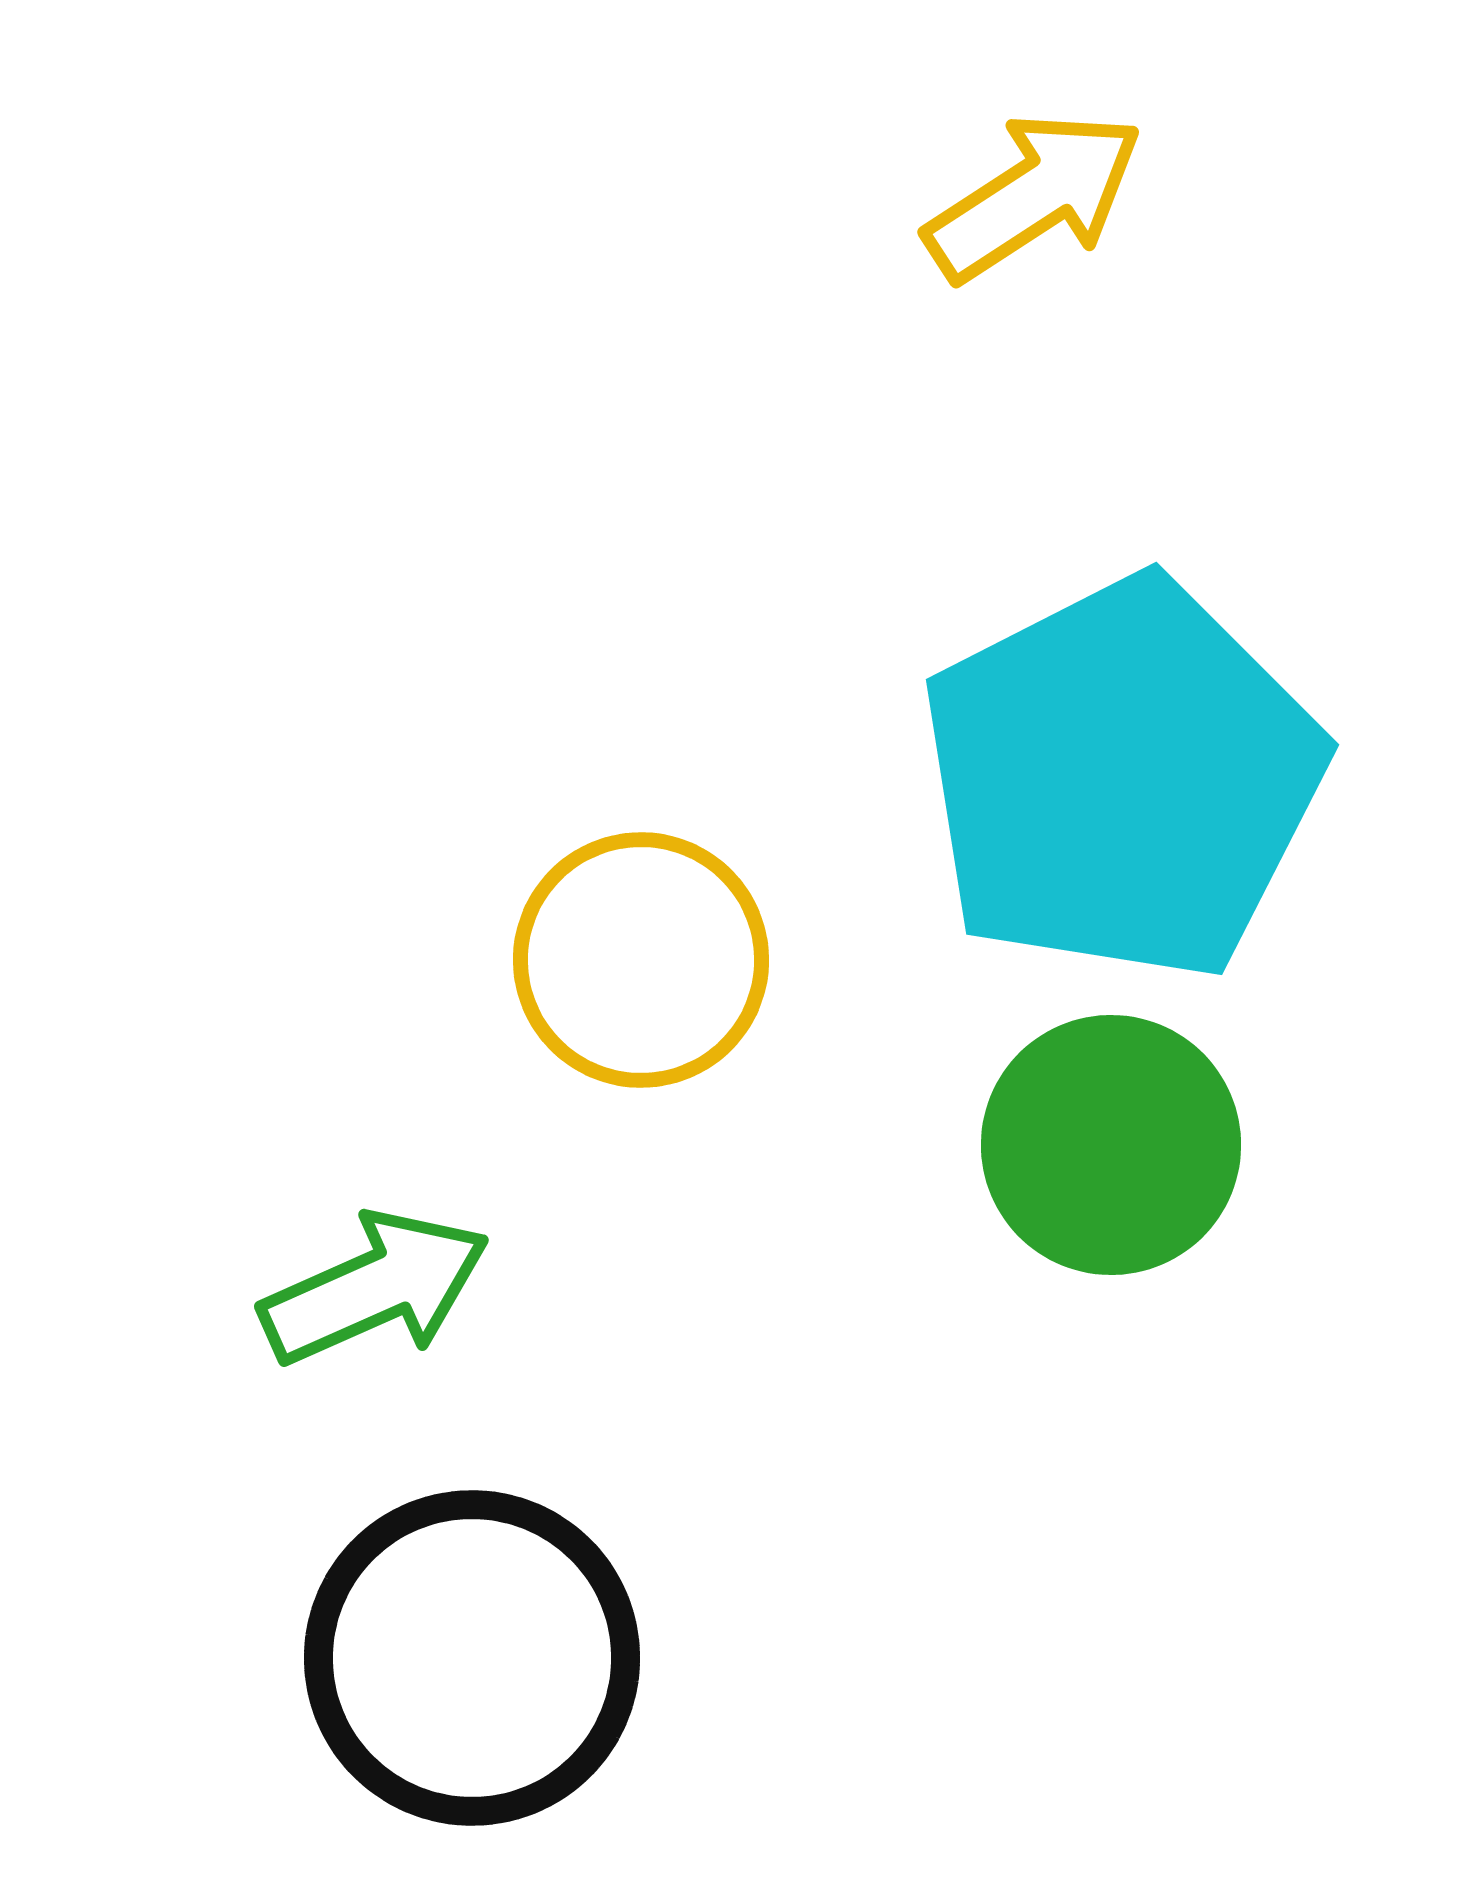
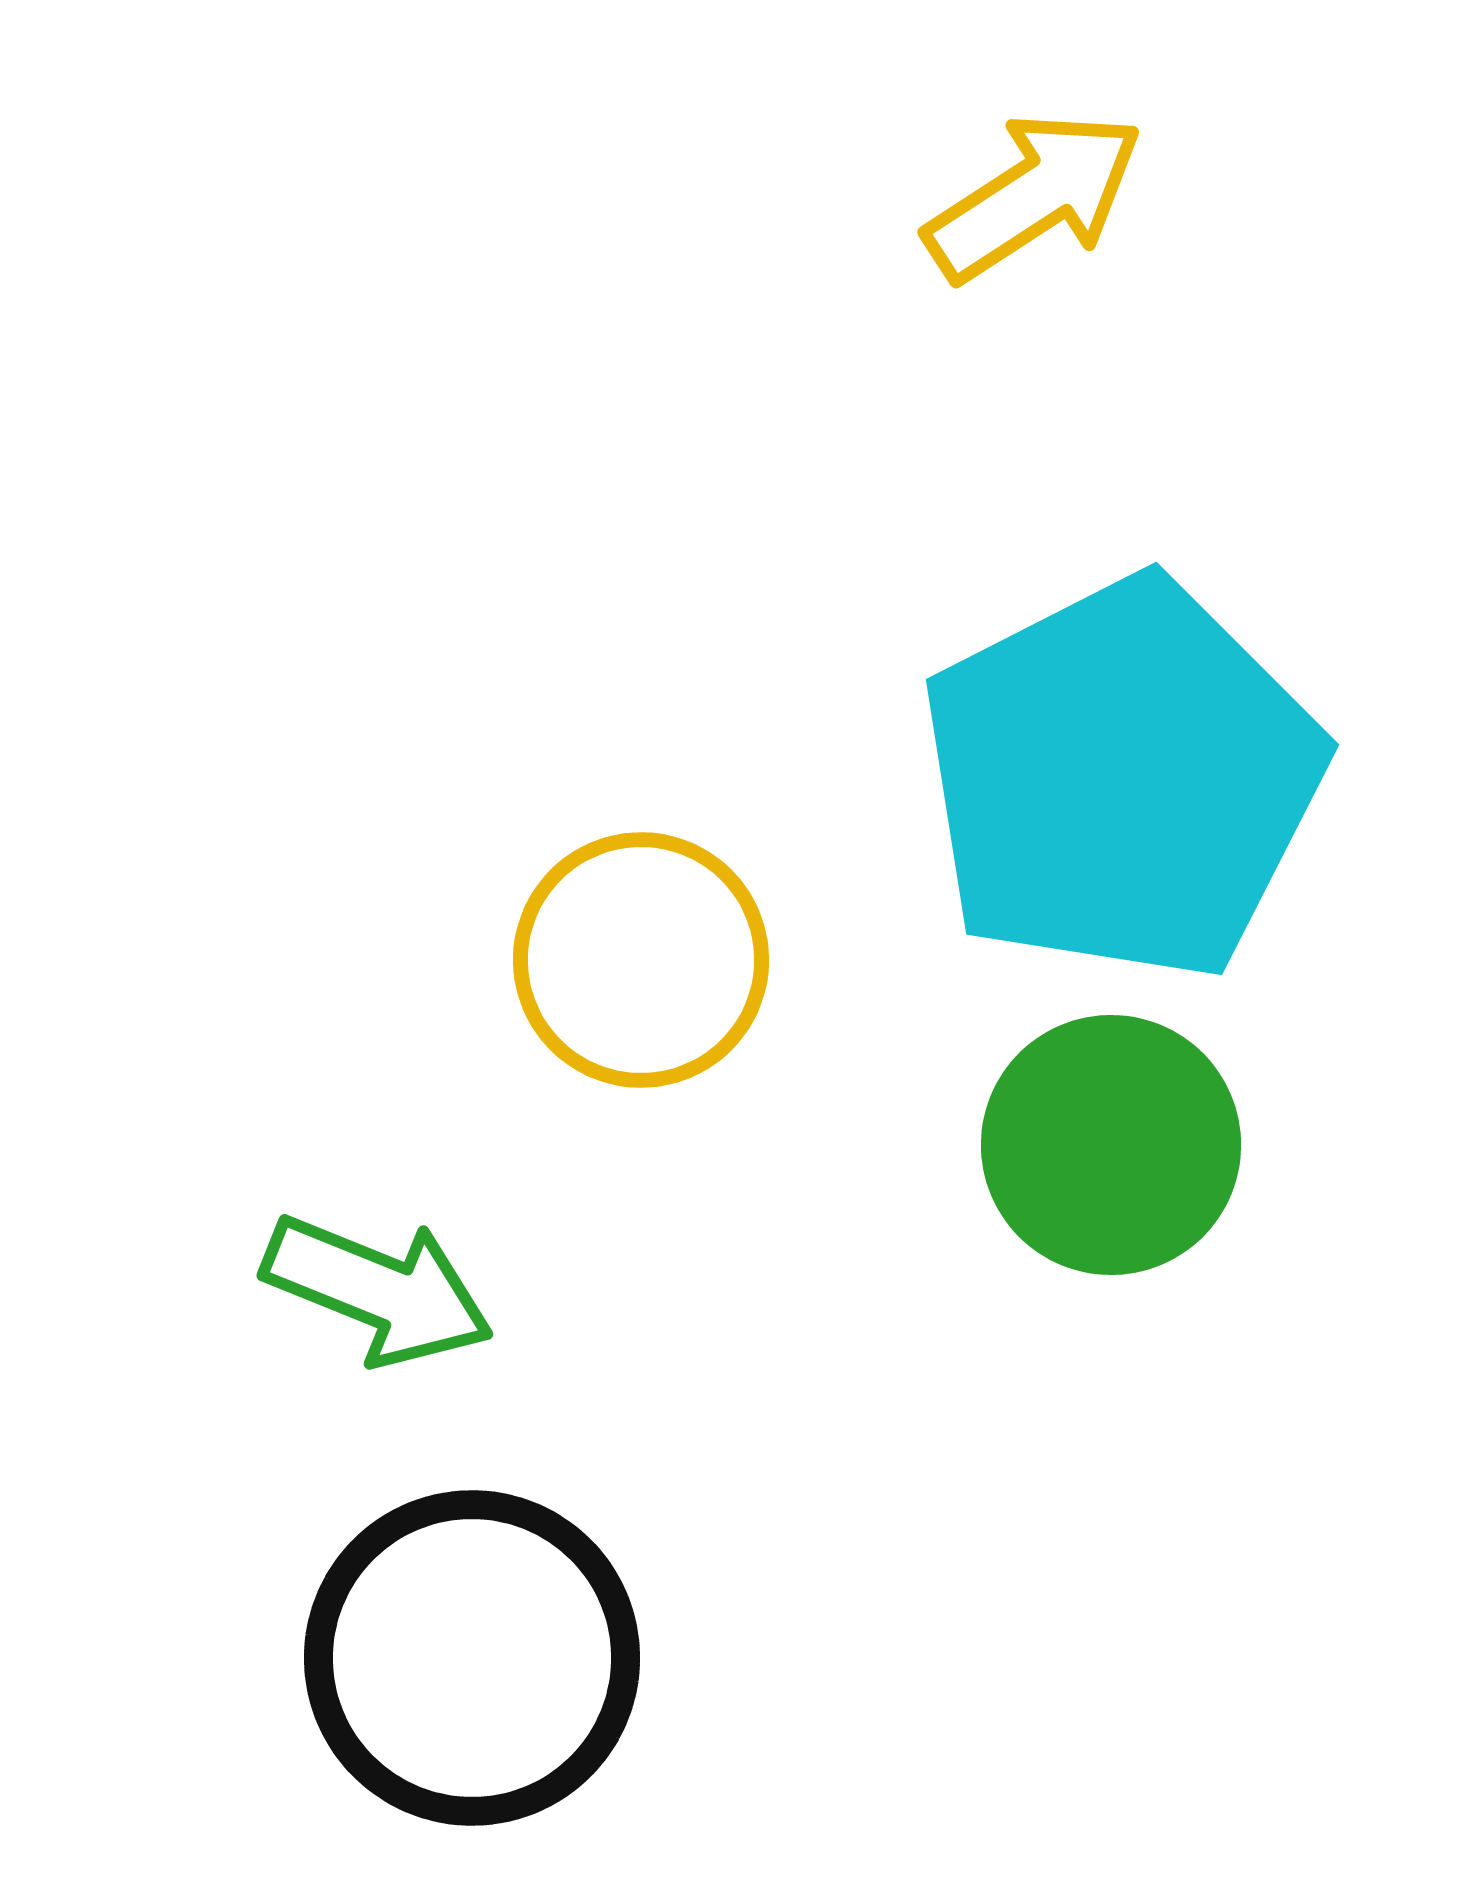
green arrow: moved 3 px right, 2 px down; rotated 46 degrees clockwise
